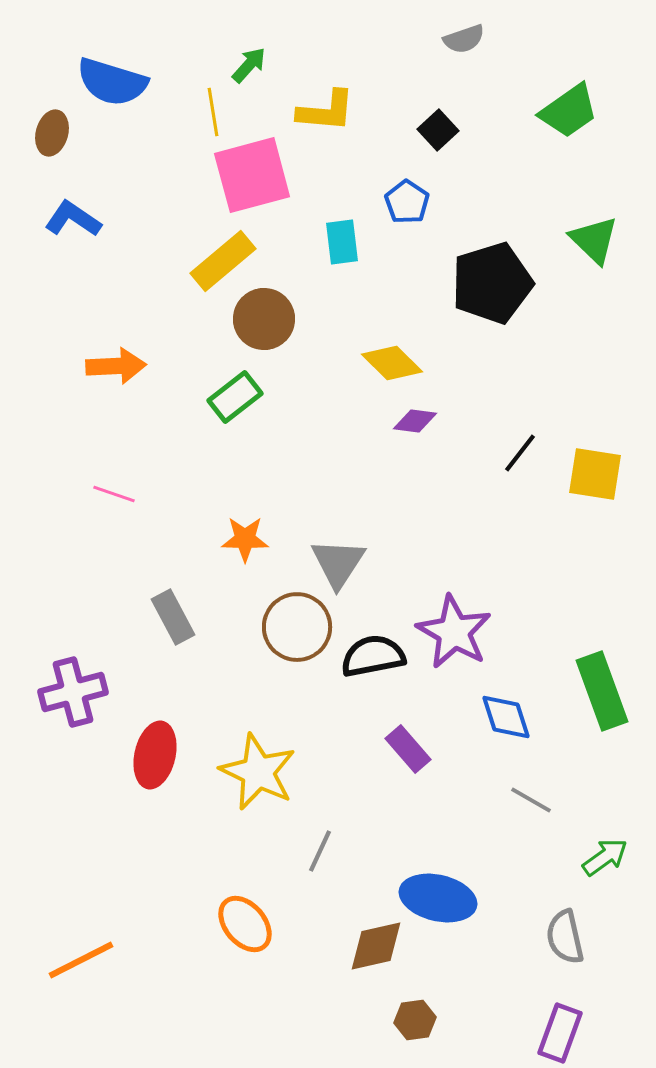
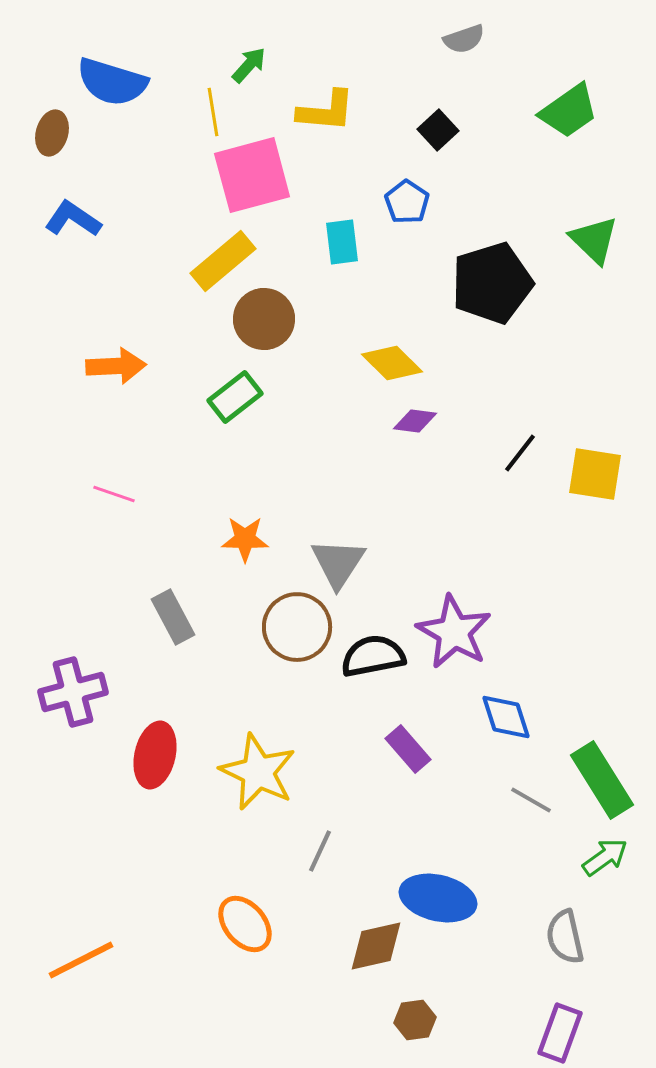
green rectangle at (602, 691): moved 89 px down; rotated 12 degrees counterclockwise
